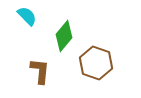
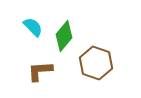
cyan semicircle: moved 6 px right, 11 px down
brown L-shape: rotated 100 degrees counterclockwise
